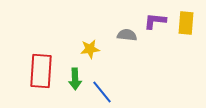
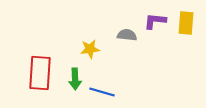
red rectangle: moved 1 px left, 2 px down
blue line: rotated 35 degrees counterclockwise
